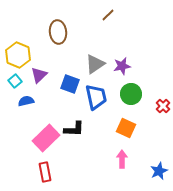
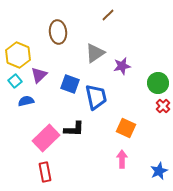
gray triangle: moved 11 px up
green circle: moved 27 px right, 11 px up
